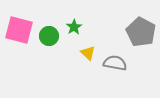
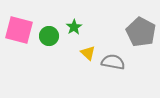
gray semicircle: moved 2 px left, 1 px up
